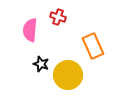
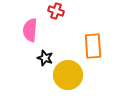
red cross: moved 2 px left, 6 px up
orange rectangle: rotated 20 degrees clockwise
black star: moved 4 px right, 6 px up
